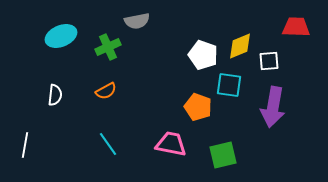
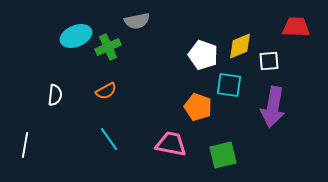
cyan ellipse: moved 15 px right
cyan line: moved 1 px right, 5 px up
